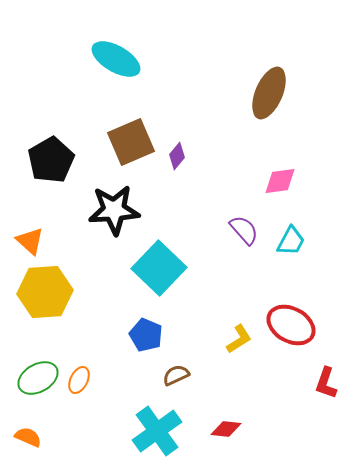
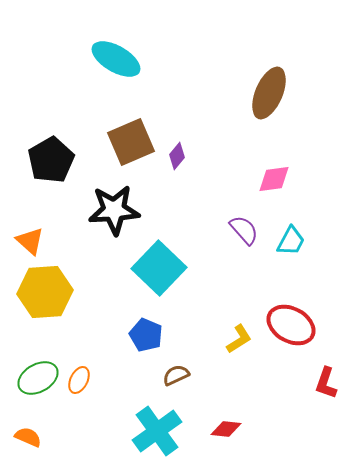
pink diamond: moved 6 px left, 2 px up
